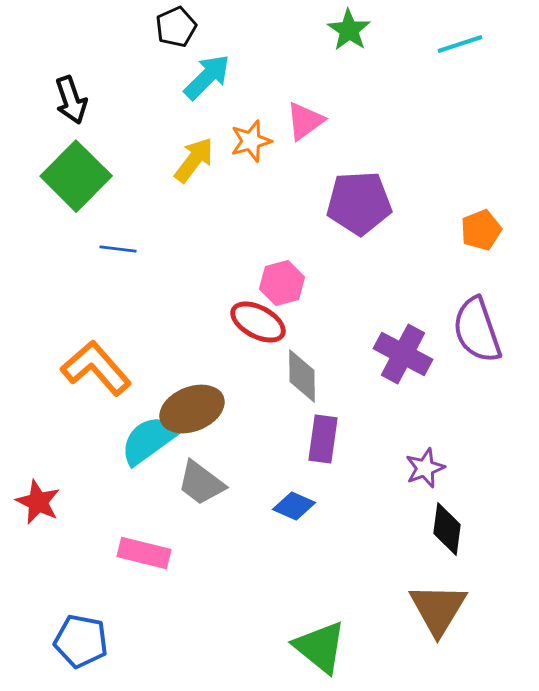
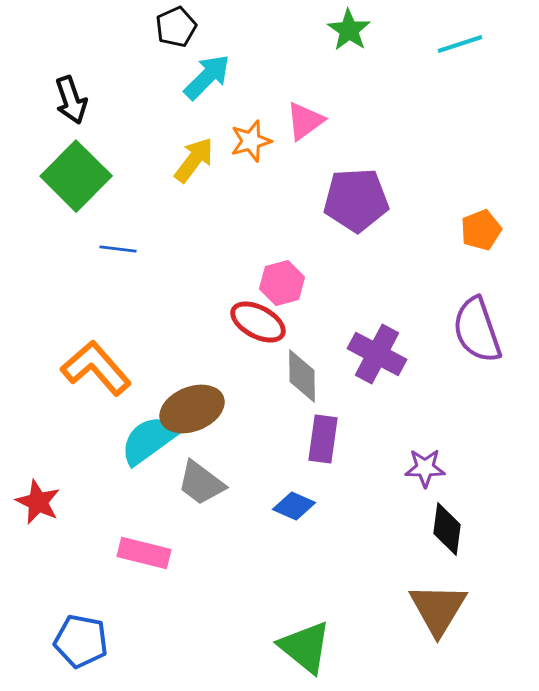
purple pentagon: moved 3 px left, 3 px up
purple cross: moved 26 px left
purple star: rotated 21 degrees clockwise
green triangle: moved 15 px left
